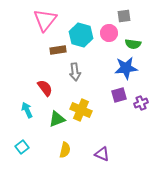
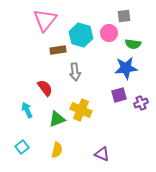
yellow semicircle: moved 8 px left
